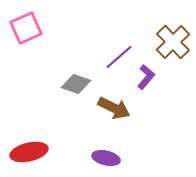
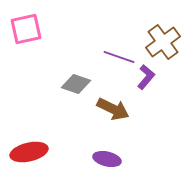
pink square: moved 1 px down; rotated 12 degrees clockwise
brown cross: moved 10 px left; rotated 8 degrees clockwise
purple line: rotated 60 degrees clockwise
brown arrow: moved 1 px left, 1 px down
purple ellipse: moved 1 px right, 1 px down
